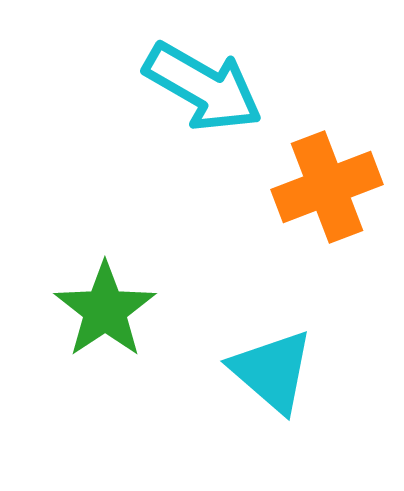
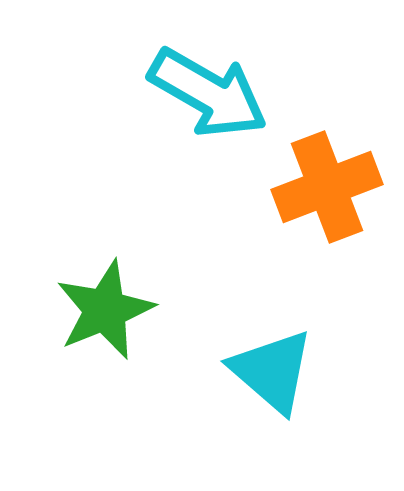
cyan arrow: moved 5 px right, 6 px down
green star: rotated 12 degrees clockwise
